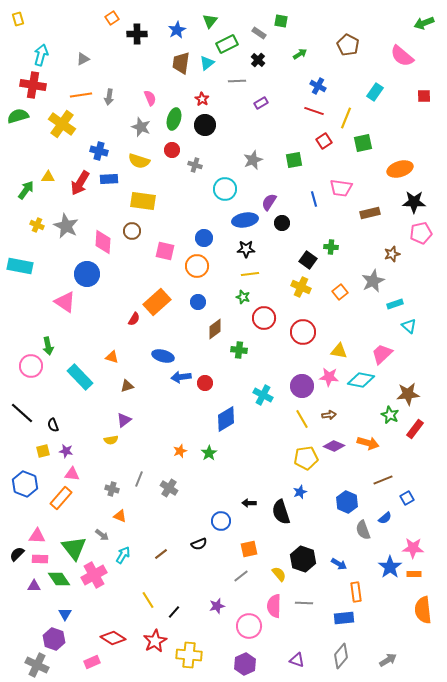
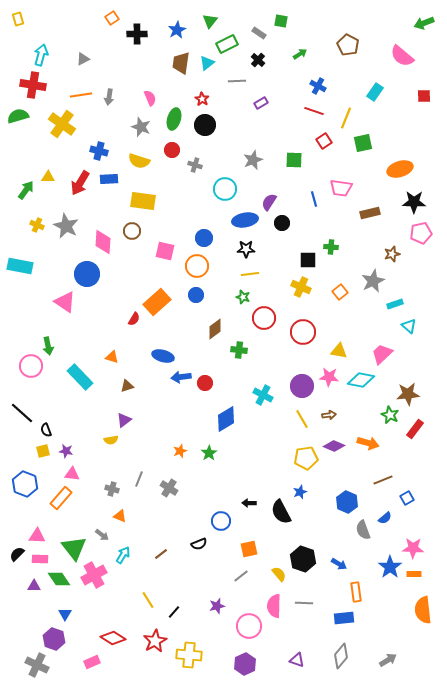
green square at (294, 160): rotated 12 degrees clockwise
black square at (308, 260): rotated 36 degrees counterclockwise
blue circle at (198, 302): moved 2 px left, 7 px up
black semicircle at (53, 425): moved 7 px left, 5 px down
black semicircle at (281, 512): rotated 10 degrees counterclockwise
